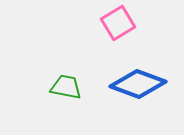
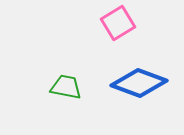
blue diamond: moved 1 px right, 1 px up
